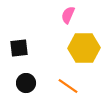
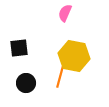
pink semicircle: moved 3 px left, 2 px up
yellow hexagon: moved 10 px left, 8 px down; rotated 12 degrees clockwise
orange line: moved 8 px left, 9 px up; rotated 70 degrees clockwise
